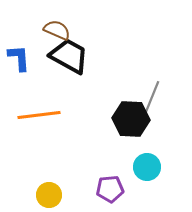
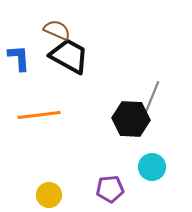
cyan circle: moved 5 px right
